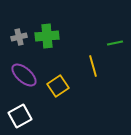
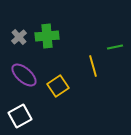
gray cross: rotated 28 degrees counterclockwise
green line: moved 4 px down
